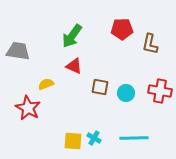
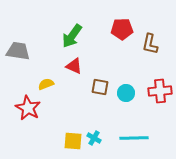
red cross: rotated 15 degrees counterclockwise
